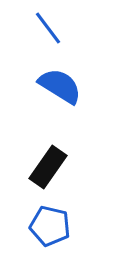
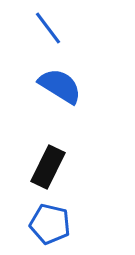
black rectangle: rotated 9 degrees counterclockwise
blue pentagon: moved 2 px up
